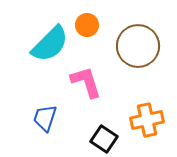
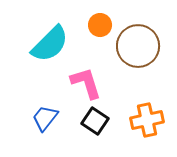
orange circle: moved 13 px right
pink L-shape: moved 1 px down
blue trapezoid: rotated 20 degrees clockwise
black square: moved 9 px left, 18 px up
